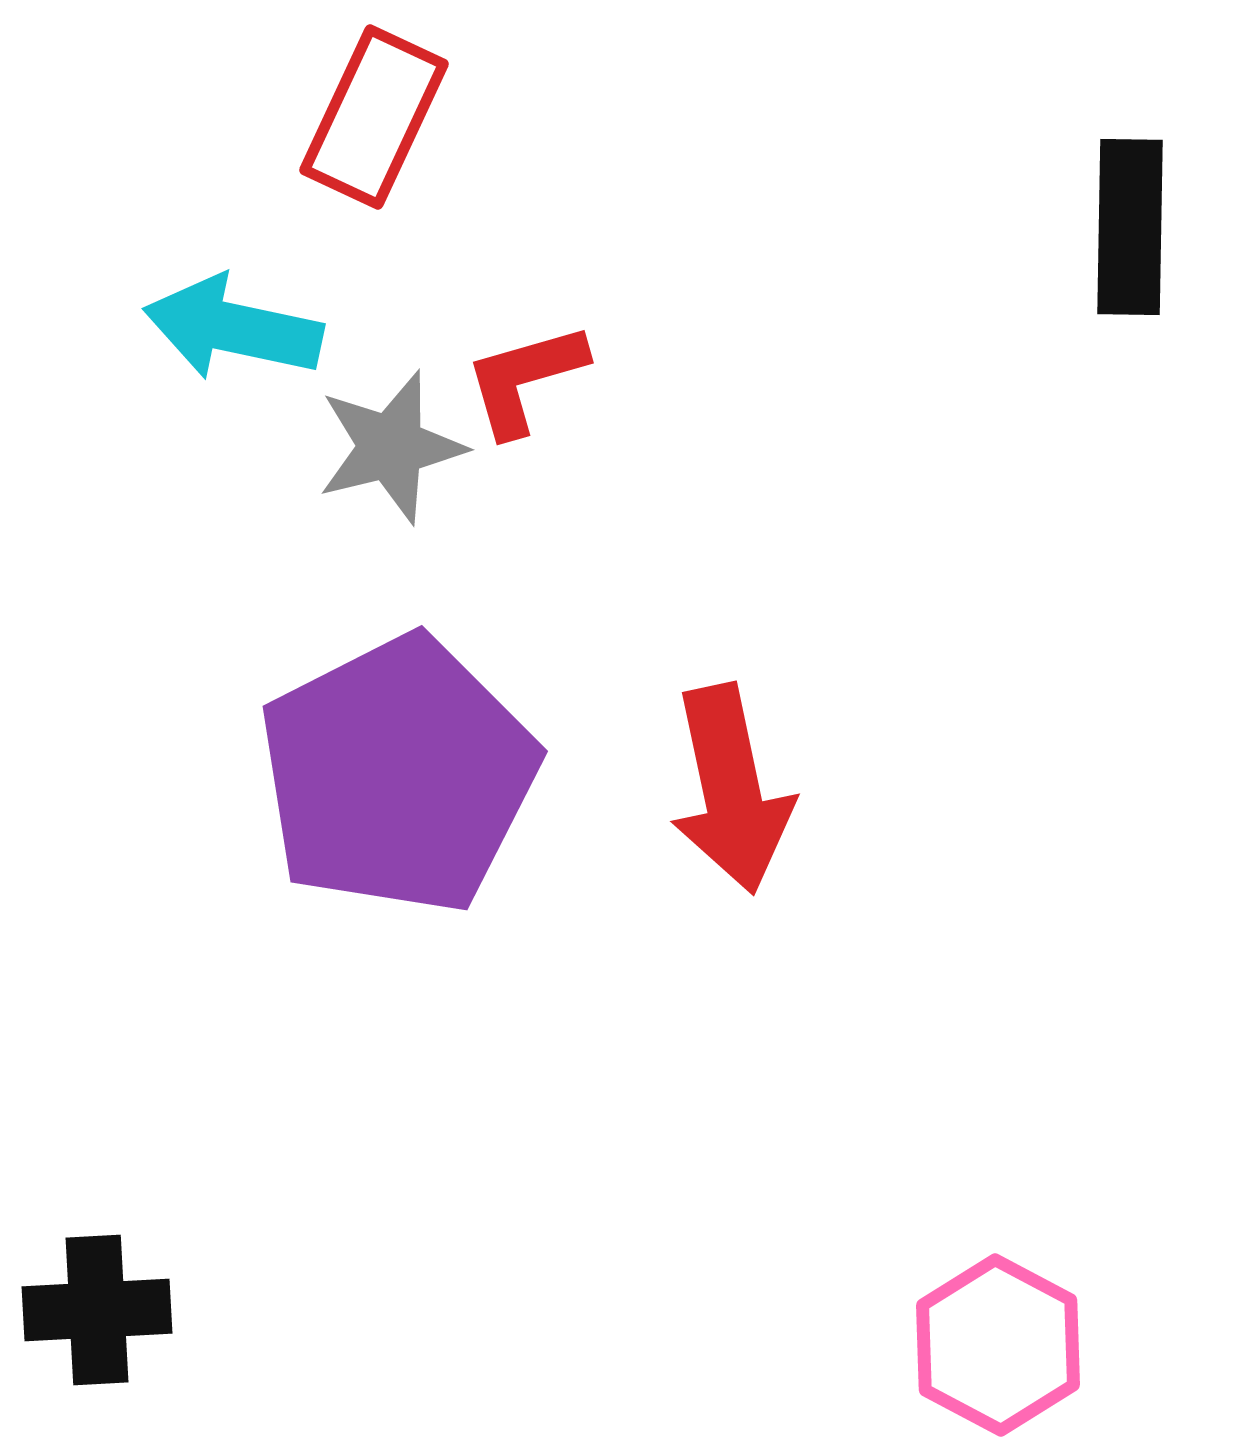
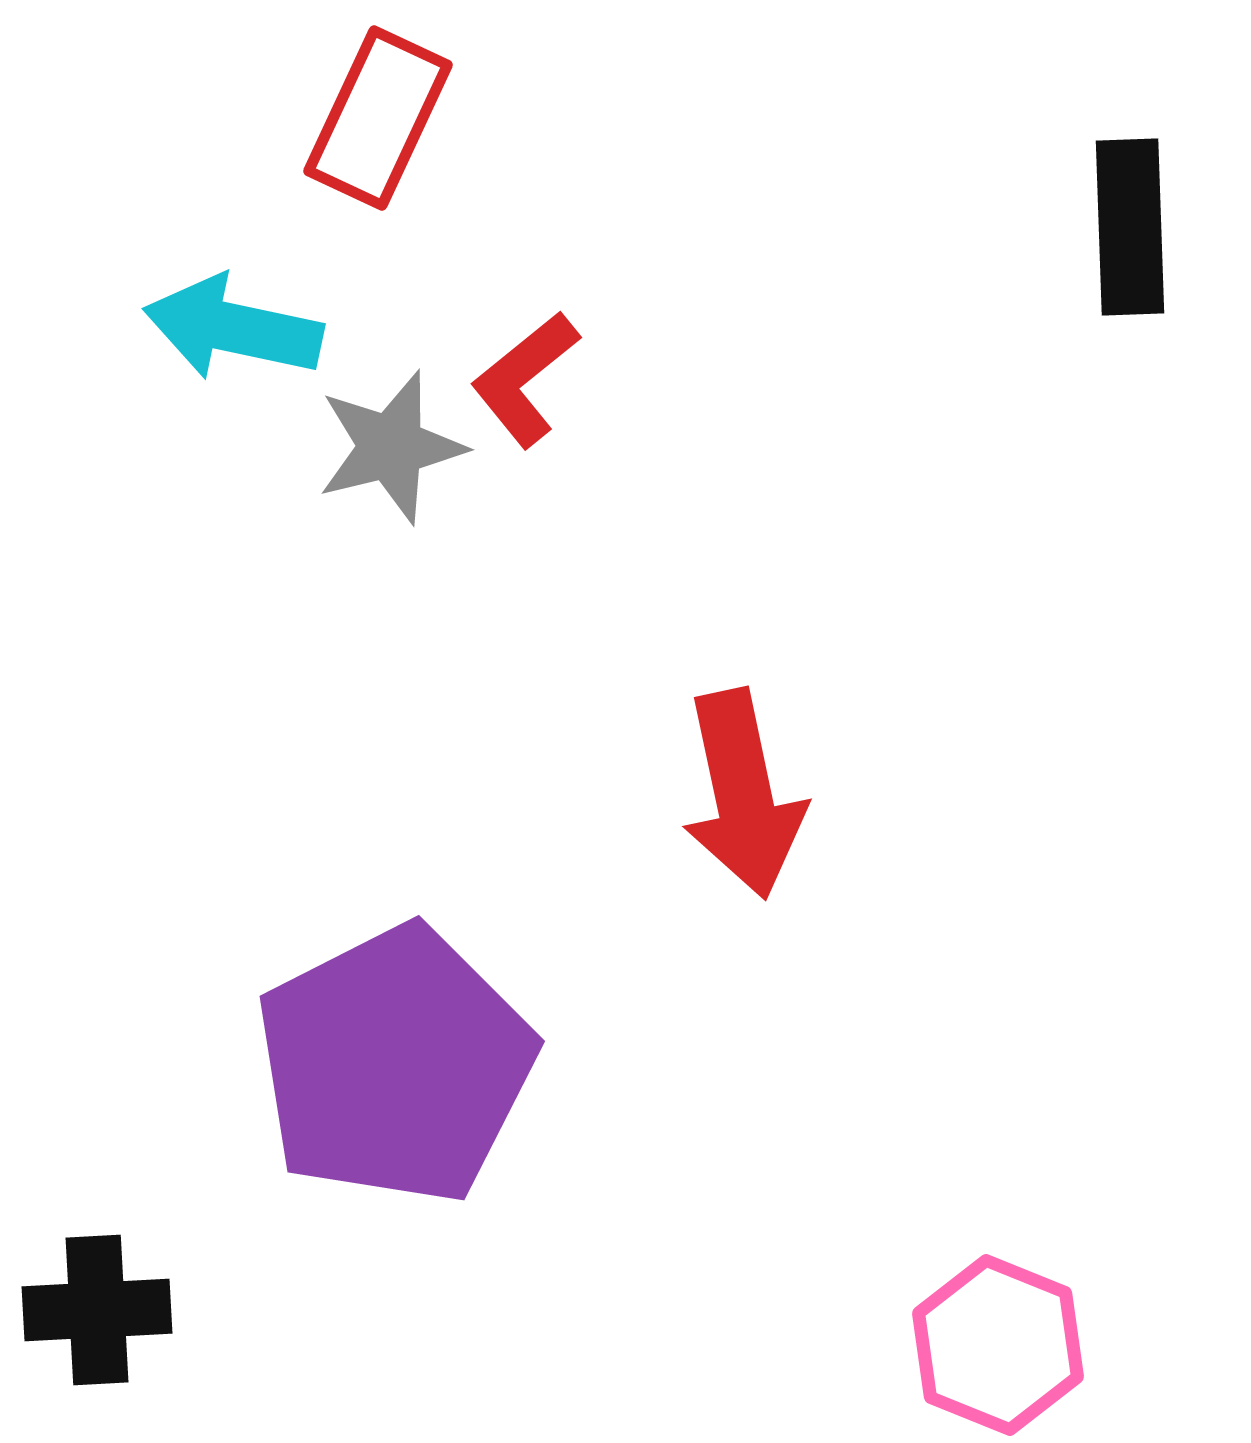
red rectangle: moved 4 px right, 1 px down
black rectangle: rotated 3 degrees counterclockwise
red L-shape: rotated 23 degrees counterclockwise
purple pentagon: moved 3 px left, 290 px down
red arrow: moved 12 px right, 5 px down
pink hexagon: rotated 6 degrees counterclockwise
